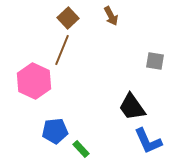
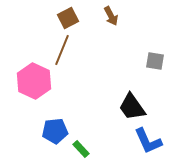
brown square: rotated 15 degrees clockwise
